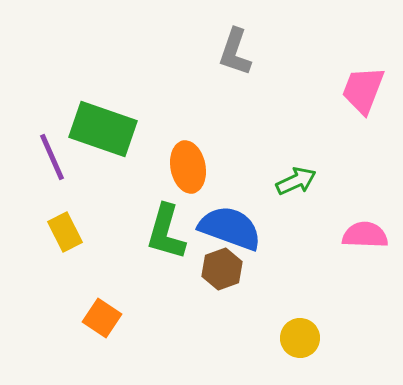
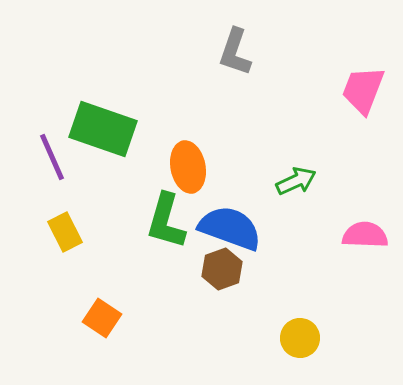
green L-shape: moved 11 px up
